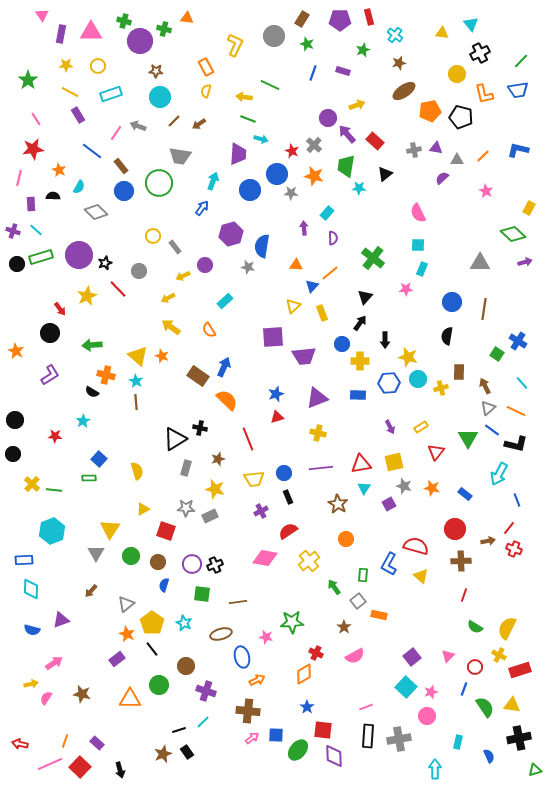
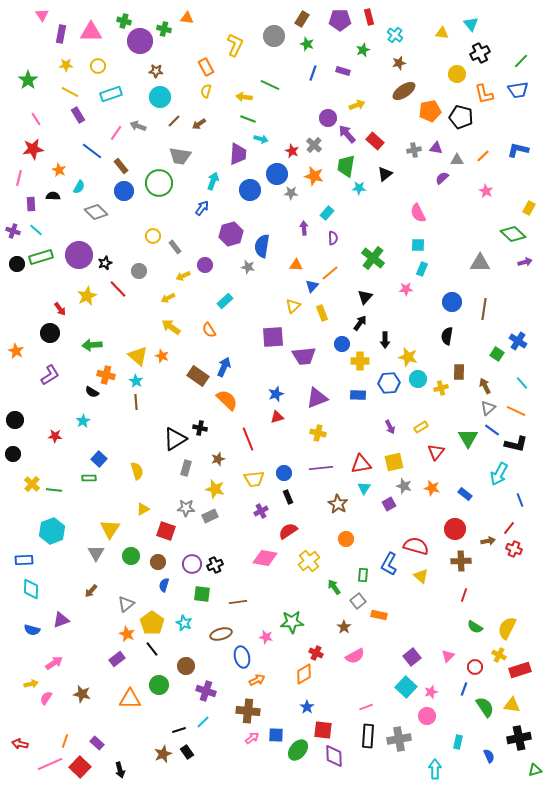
blue line at (517, 500): moved 3 px right
